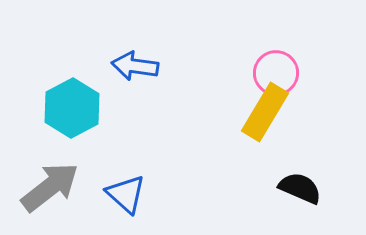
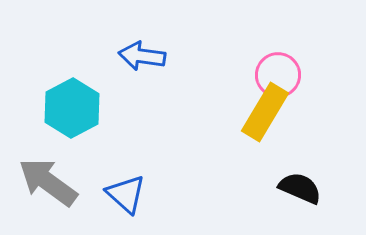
blue arrow: moved 7 px right, 10 px up
pink circle: moved 2 px right, 2 px down
gray arrow: moved 2 px left, 5 px up; rotated 106 degrees counterclockwise
